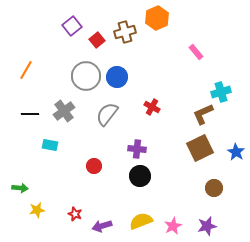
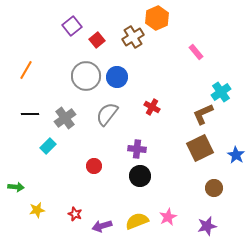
brown cross: moved 8 px right, 5 px down; rotated 15 degrees counterclockwise
cyan cross: rotated 18 degrees counterclockwise
gray cross: moved 1 px right, 7 px down
cyan rectangle: moved 2 px left, 1 px down; rotated 56 degrees counterclockwise
blue star: moved 3 px down
green arrow: moved 4 px left, 1 px up
yellow semicircle: moved 4 px left
pink star: moved 5 px left, 9 px up
